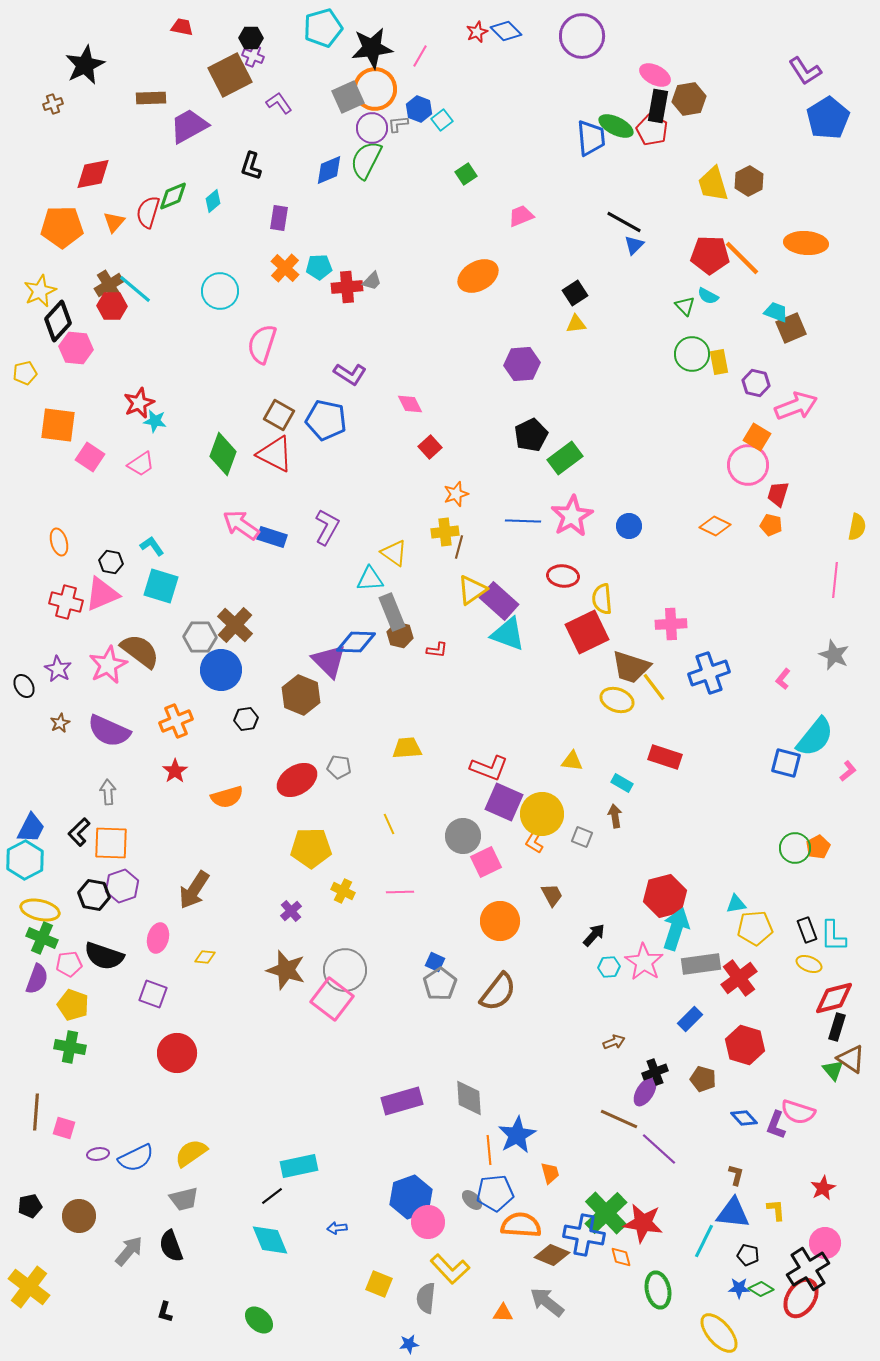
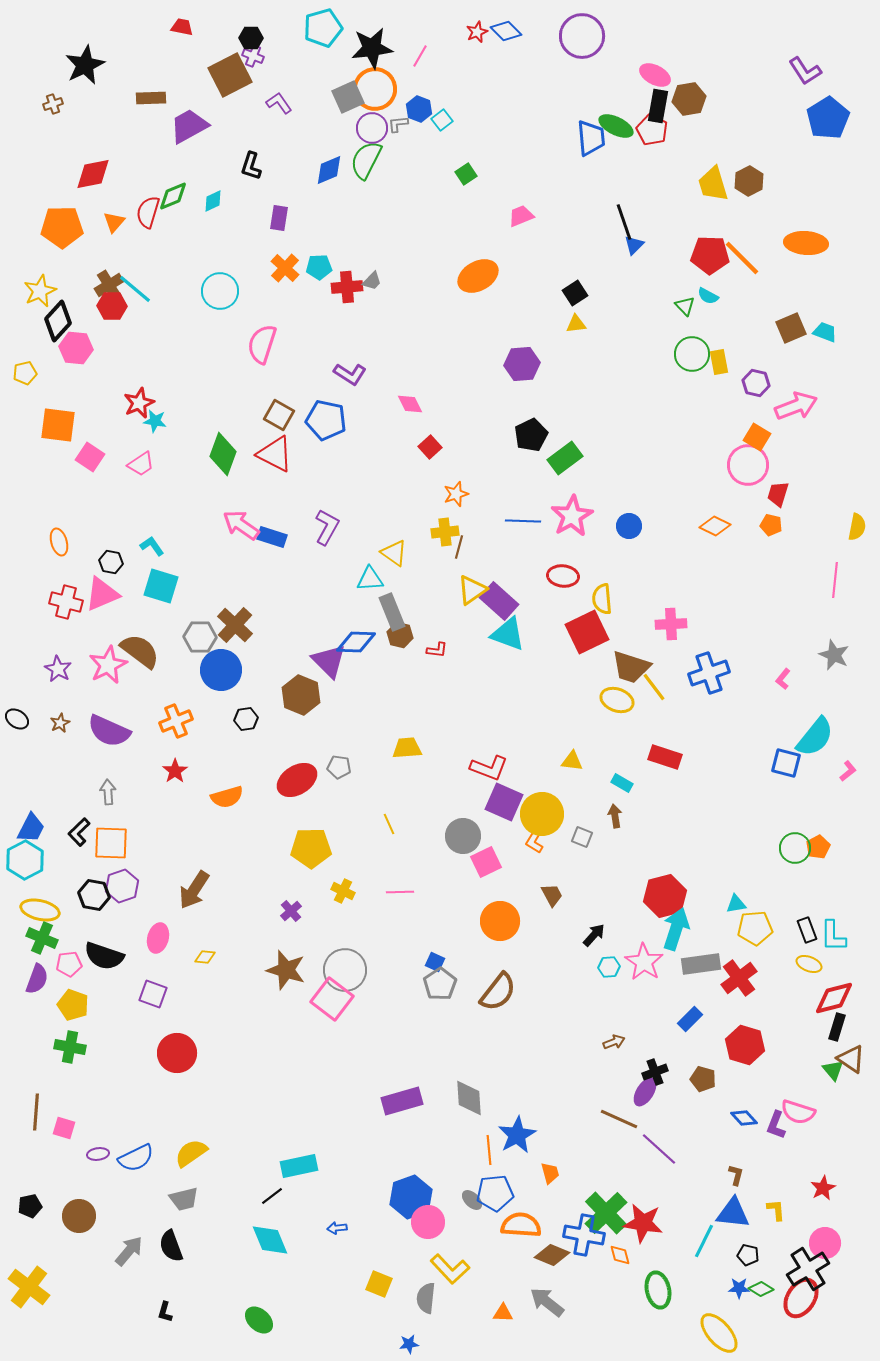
cyan diamond at (213, 201): rotated 15 degrees clockwise
black line at (624, 222): rotated 42 degrees clockwise
cyan trapezoid at (776, 312): moved 49 px right, 20 px down
black ellipse at (24, 686): moved 7 px left, 33 px down; rotated 25 degrees counterclockwise
orange diamond at (621, 1257): moved 1 px left, 2 px up
